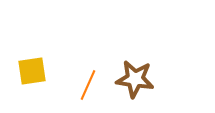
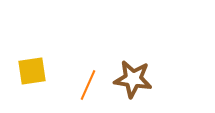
brown star: moved 2 px left
